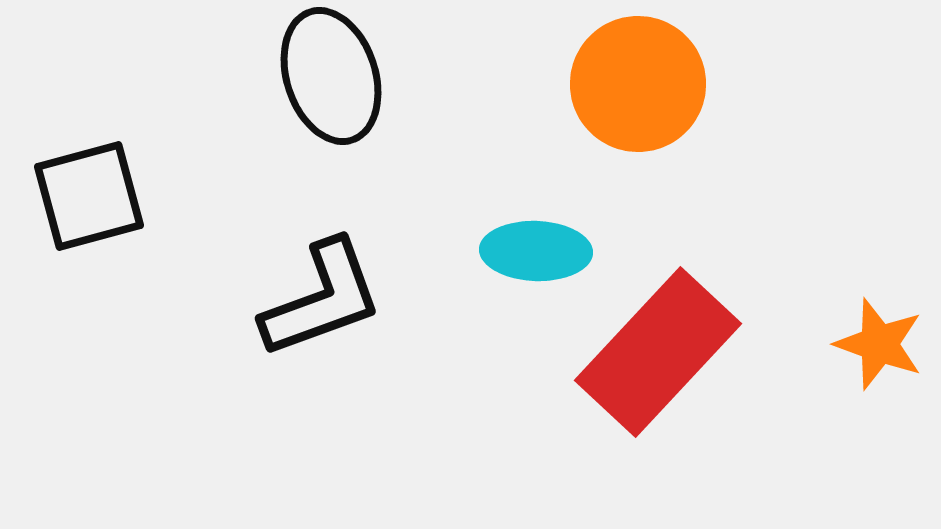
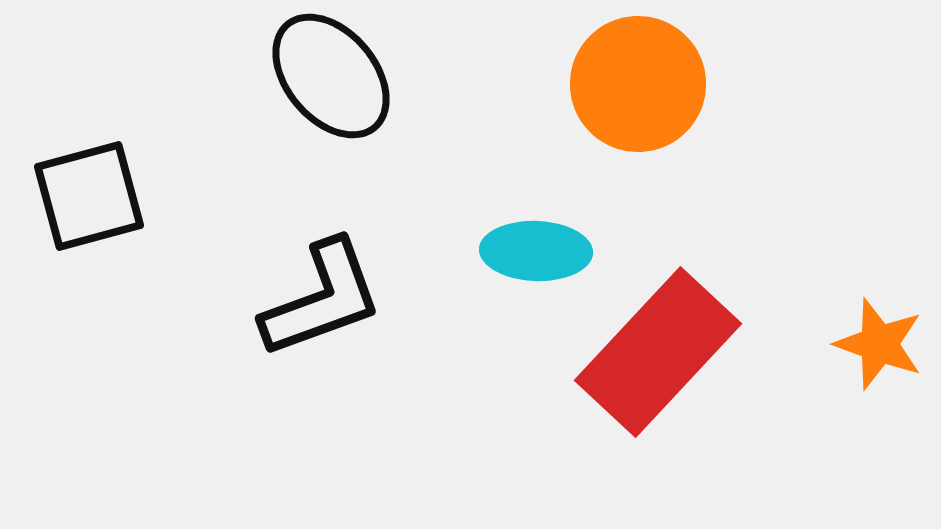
black ellipse: rotated 22 degrees counterclockwise
